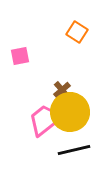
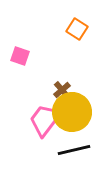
orange square: moved 3 px up
pink square: rotated 30 degrees clockwise
yellow circle: moved 2 px right
pink trapezoid: rotated 15 degrees counterclockwise
